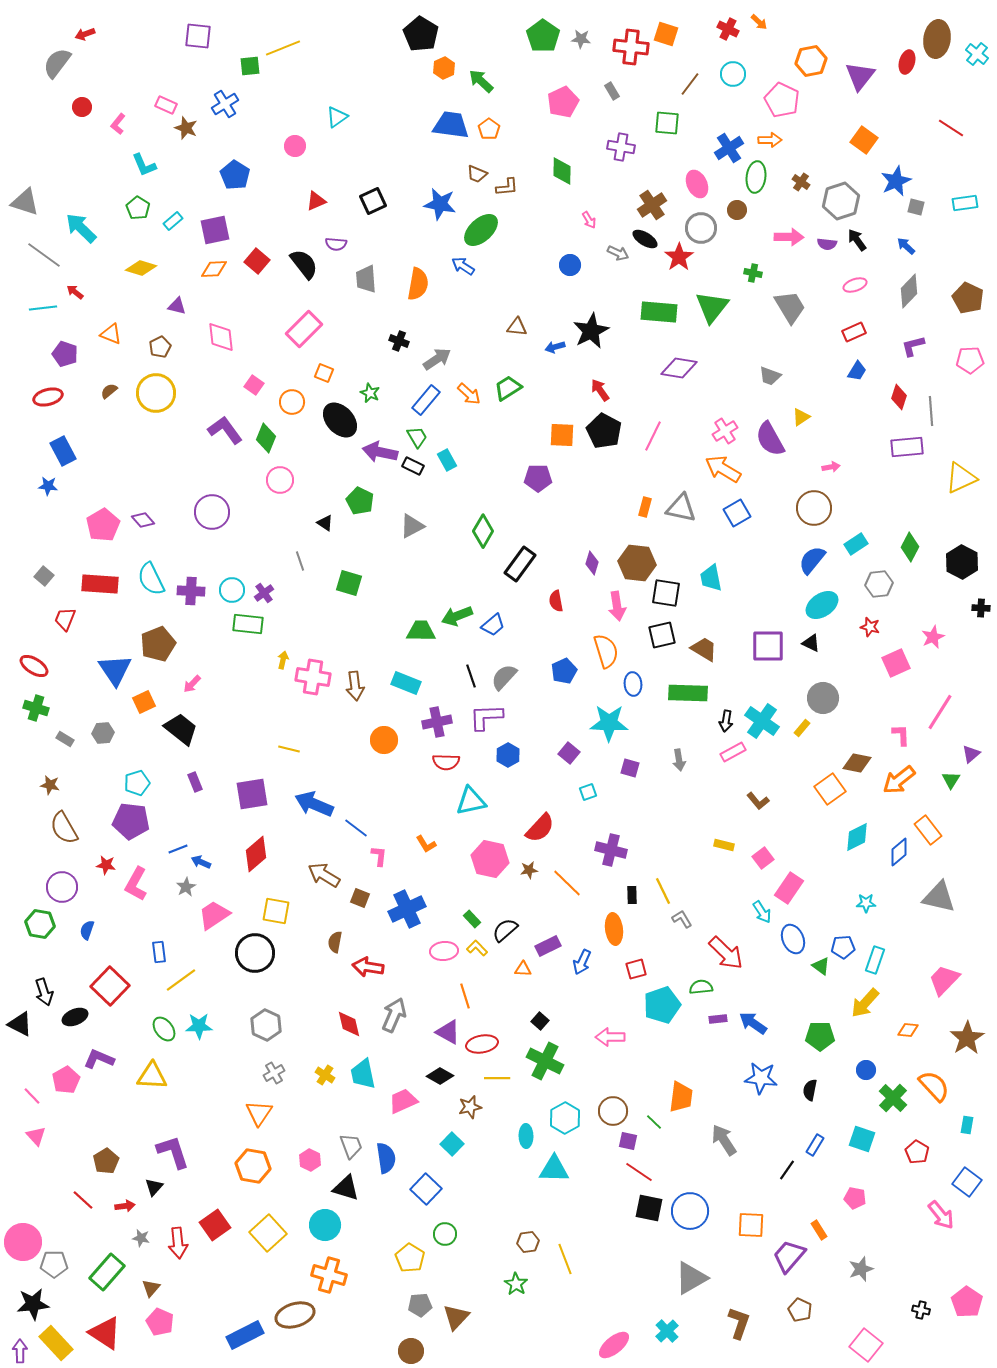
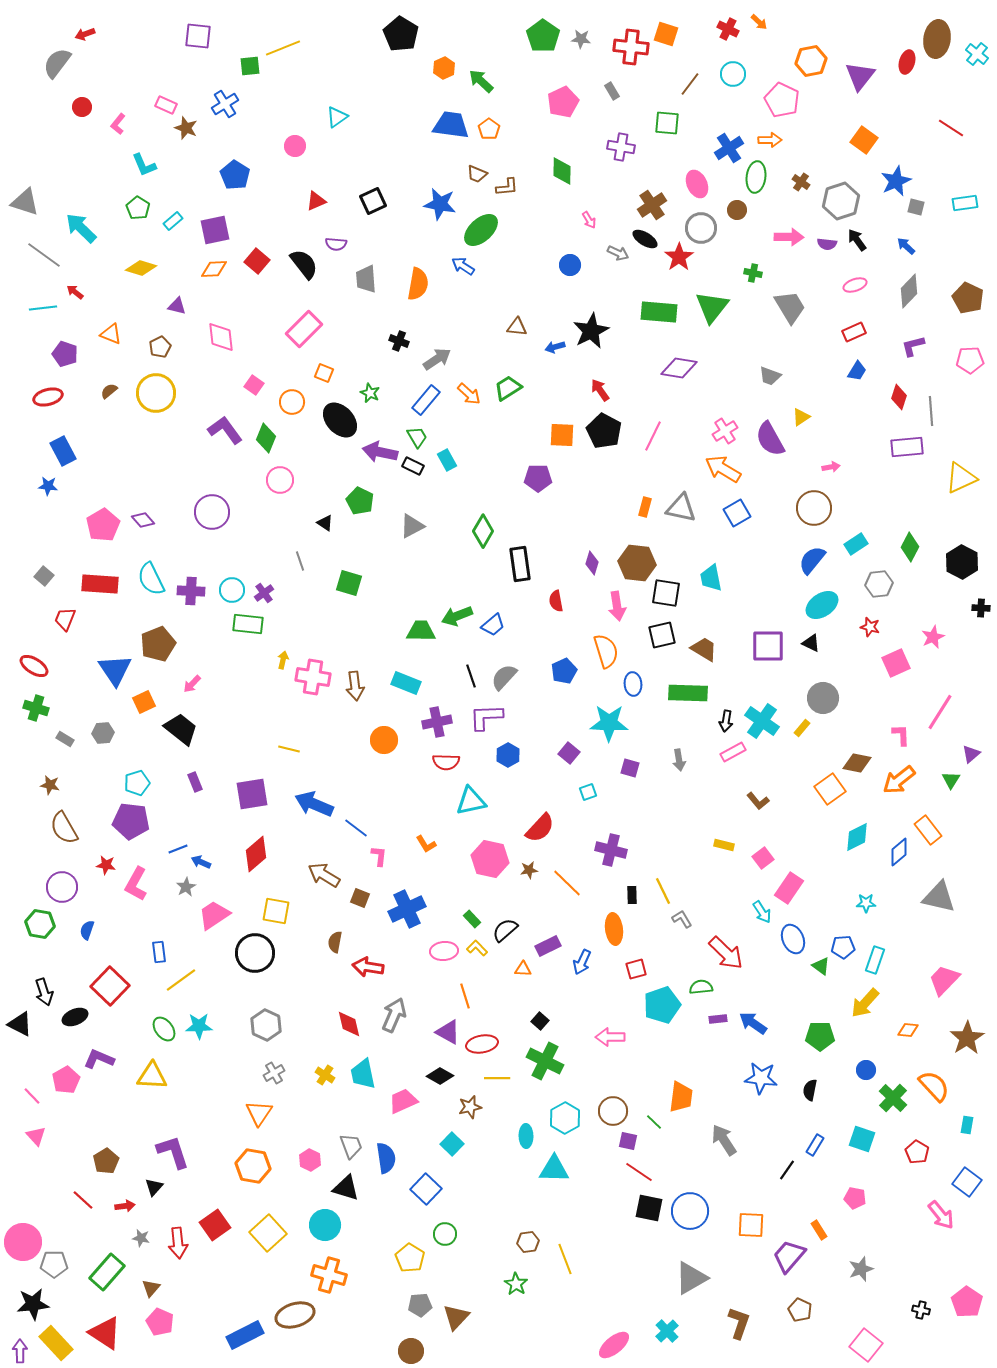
black pentagon at (421, 34): moved 20 px left
black rectangle at (520, 564): rotated 44 degrees counterclockwise
